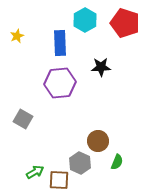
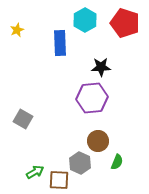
yellow star: moved 6 px up
purple hexagon: moved 32 px right, 15 px down
